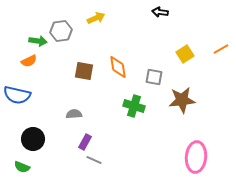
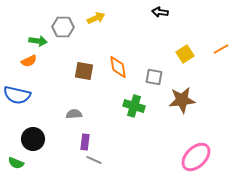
gray hexagon: moved 2 px right, 4 px up; rotated 10 degrees clockwise
purple rectangle: rotated 21 degrees counterclockwise
pink ellipse: rotated 40 degrees clockwise
green semicircle: moved 6 px left, 4 px up
